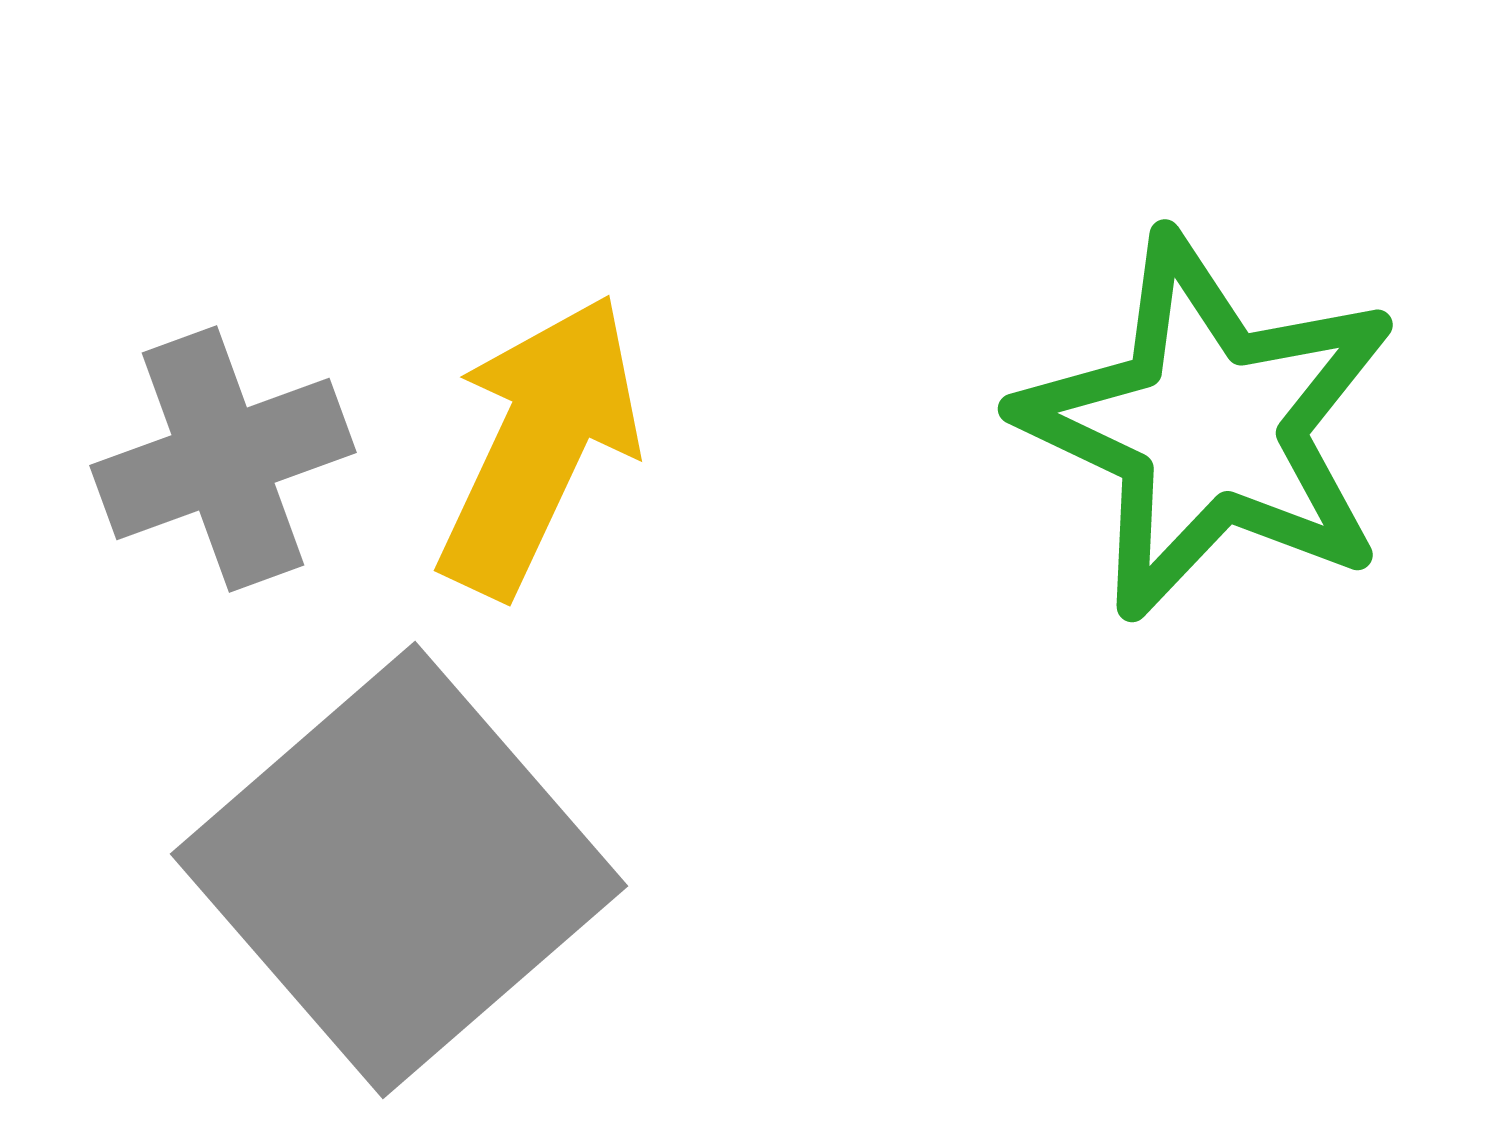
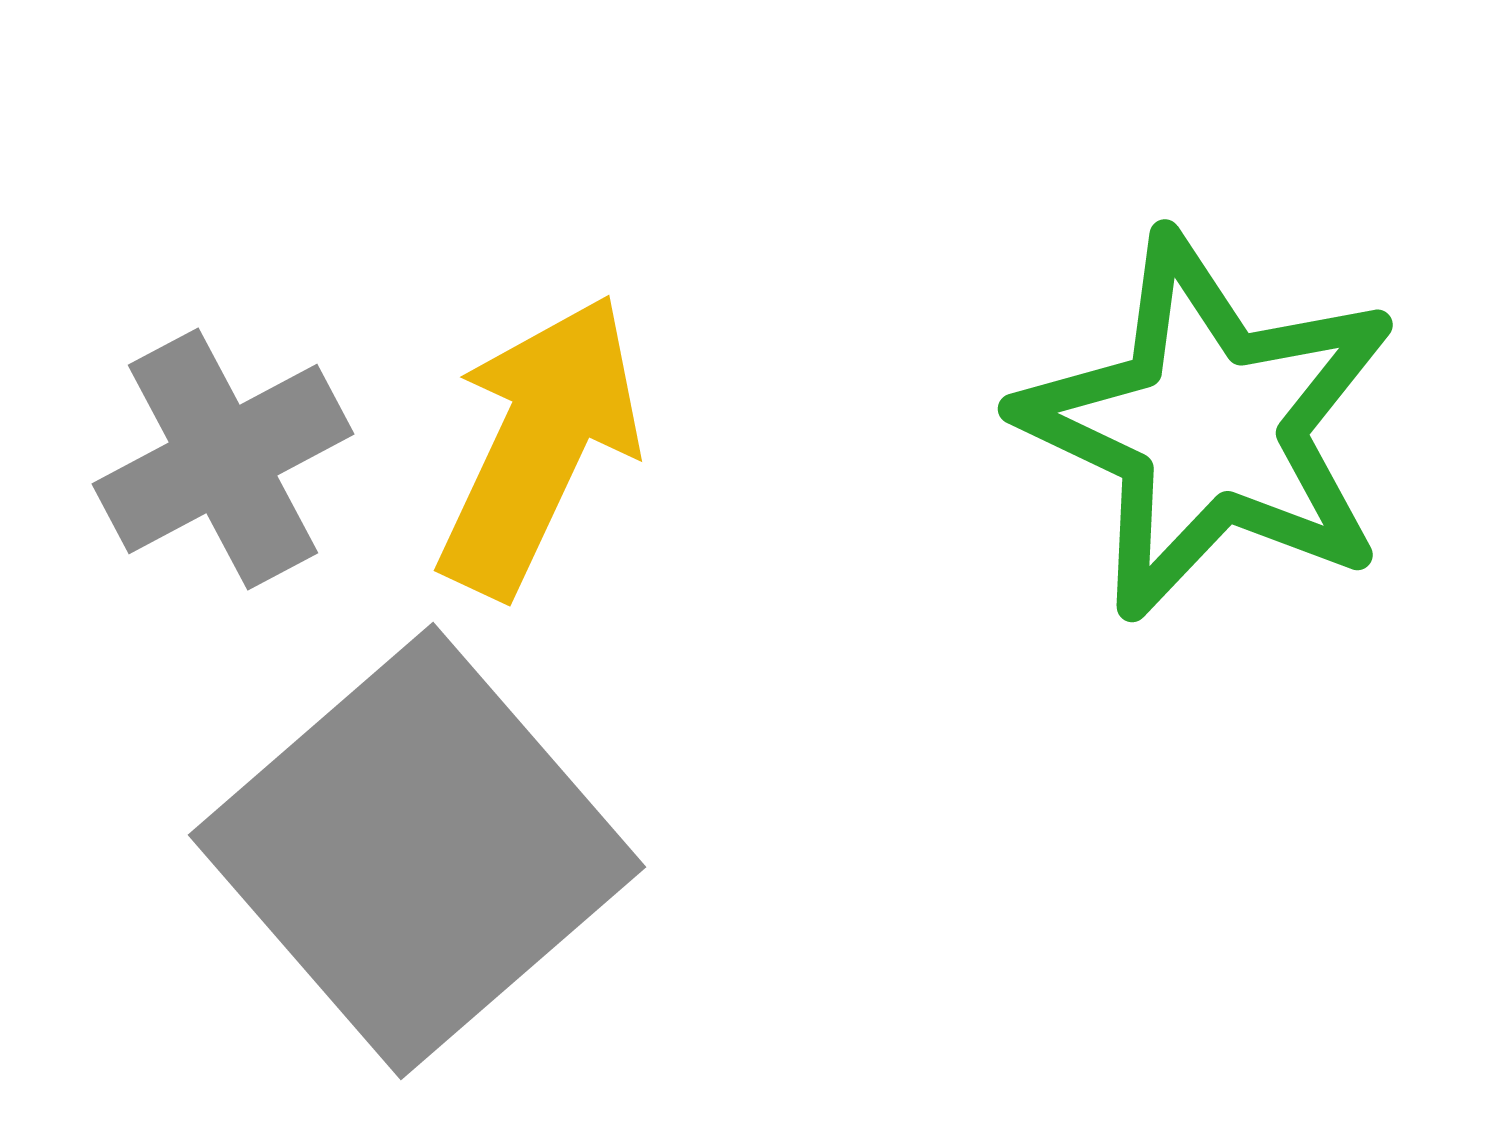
gray cross: rotated 8 degrees counterclockwise
gray square: moved 18 px right, 19 px up
